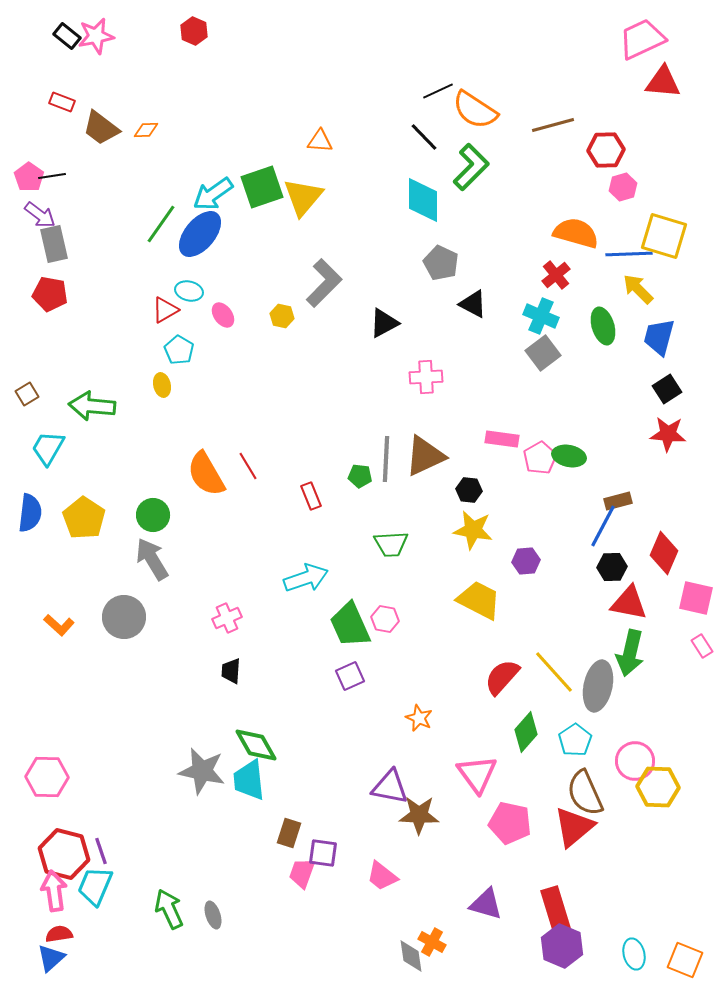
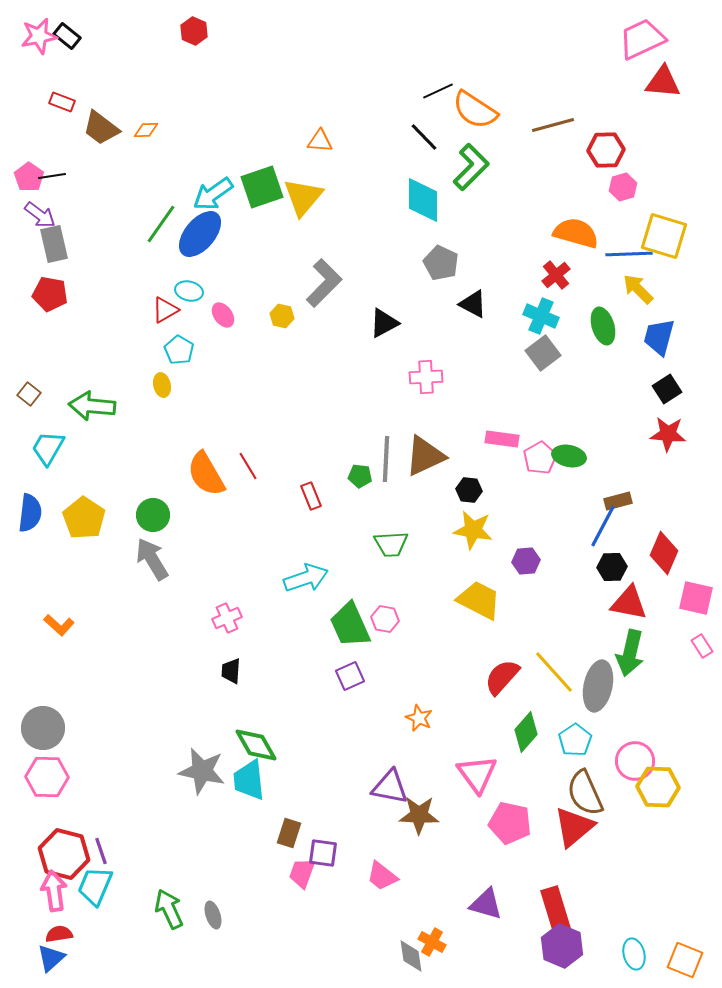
pink star at (96, 36): moved 57 px left
brown square at (27, 394): moved 2 px right; rotated 20 degrees counterclockwise
gray circle at (124, 617): moved 81 px left, 111 px down
